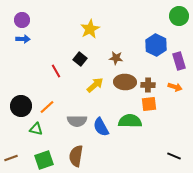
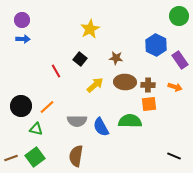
purple rectangle: moved 1 px right, 1 px up; rotated 18 degrees counterclockwise
green square: moved 9 px left, 3 px up; rotated 18 degrees counterclockwise
